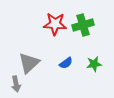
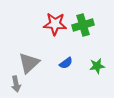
green star: moved 3 px right, 2 px down
